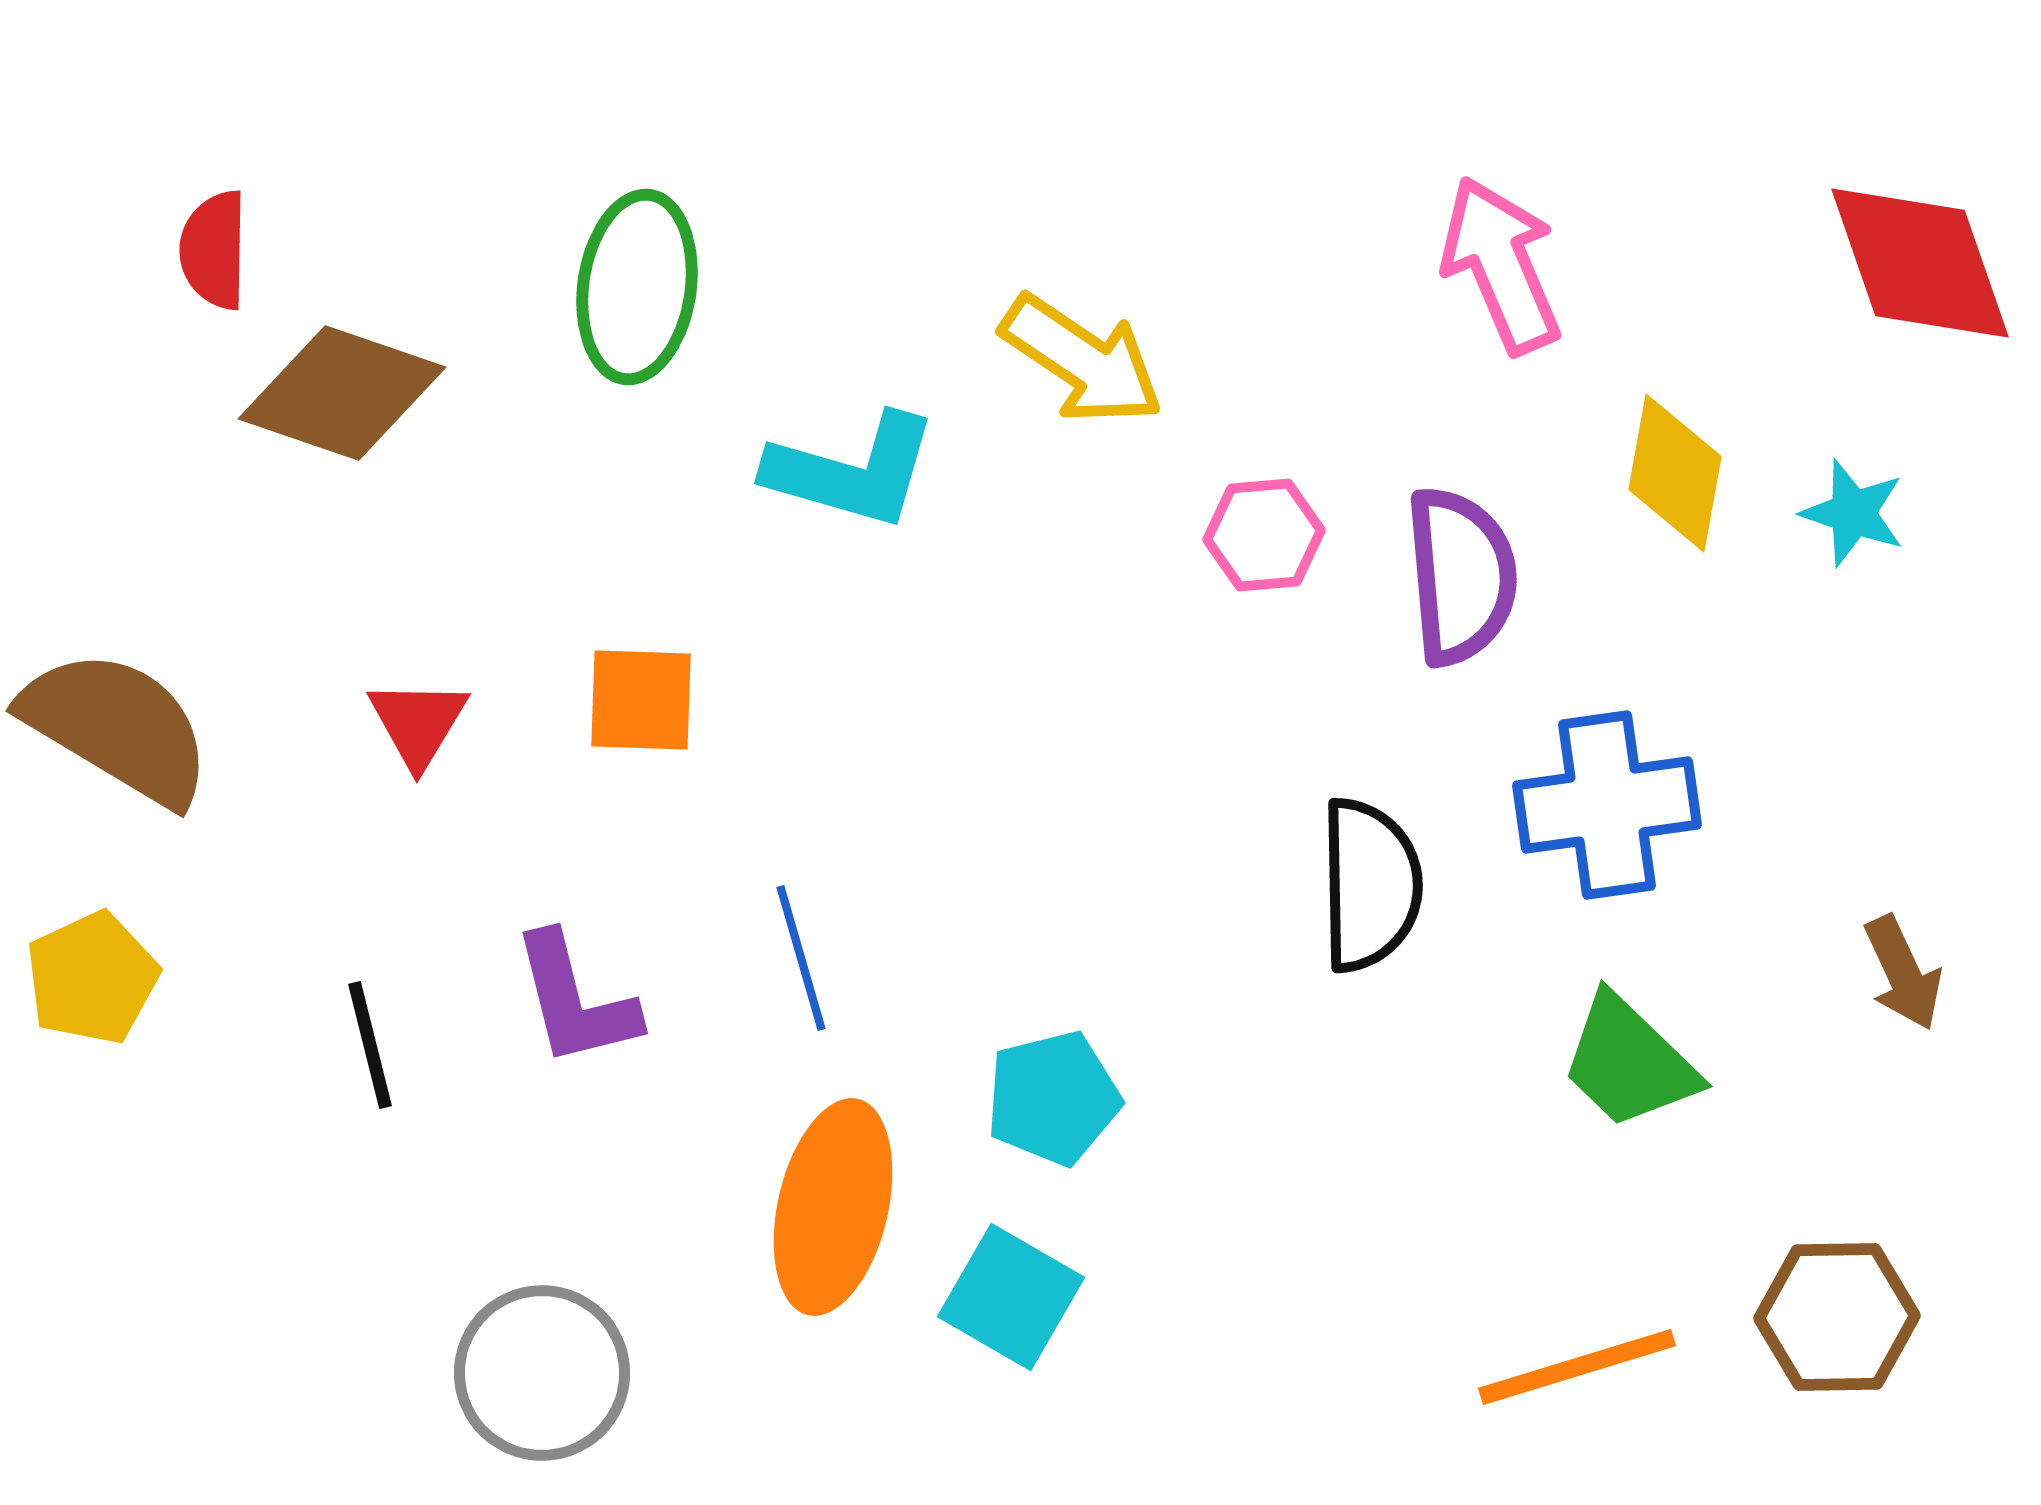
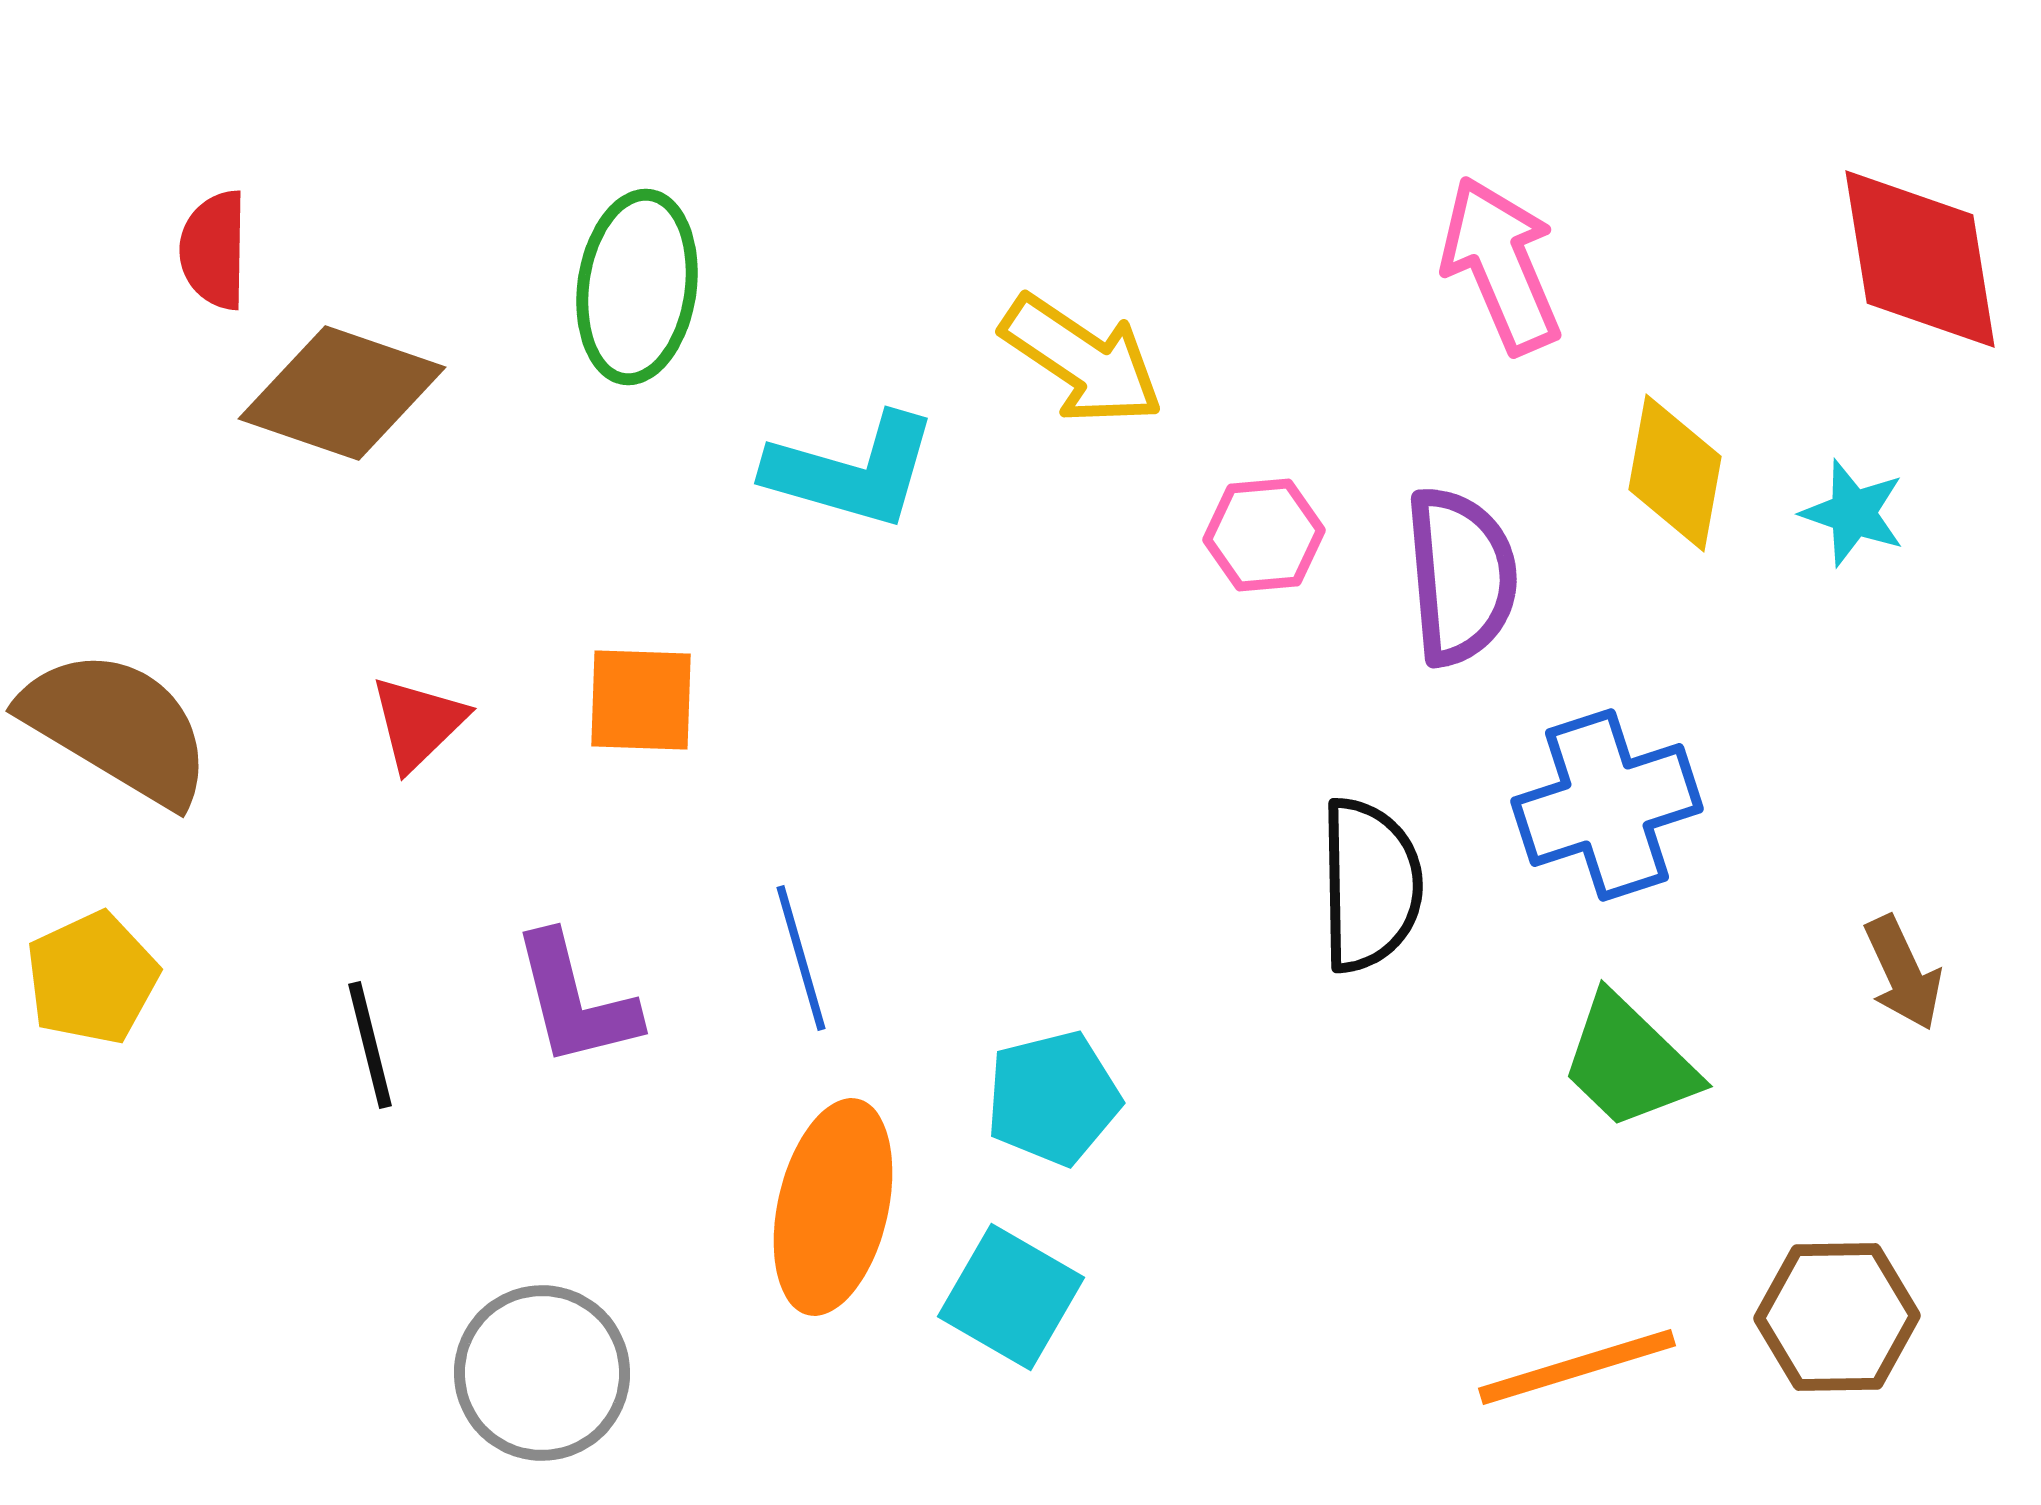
red diamond: moved 4 px up; rotated 10 degrees clockwise
red triangle: rotated 15 degrees clockwise
blue cross: rotated 10 degrees counterclockwise
